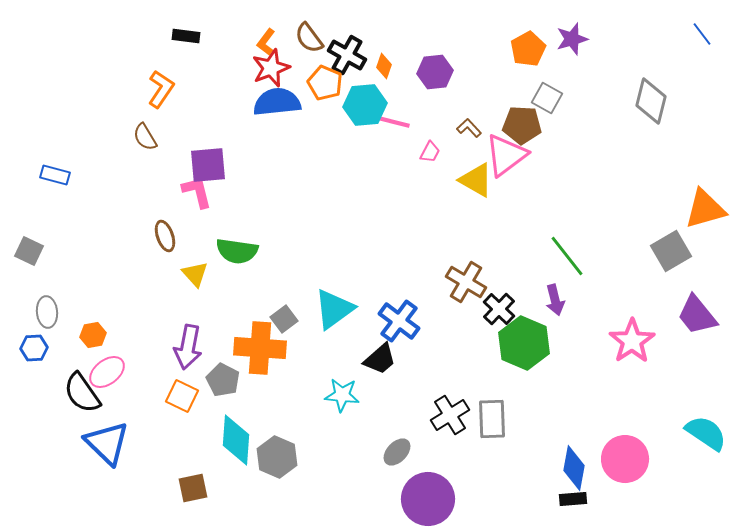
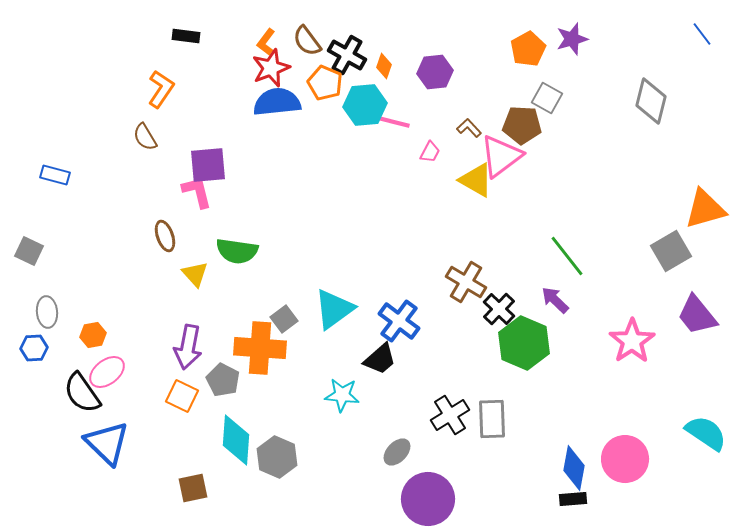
brown semicircle at (309, 38): moved 2 px left, 3 px down
pink triangle at (506, 155): moved 5 px left, 1 px down
purple arrow at (555, 300): rotated 148 degrees clockwise
